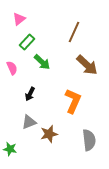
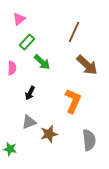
pink semicircle: rotated 24 degrees clockwise
black arrow: moved 1 px up
